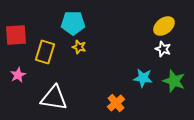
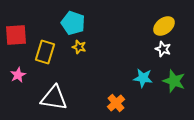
cyan pentagon: rotated 20 degrees clockwise
